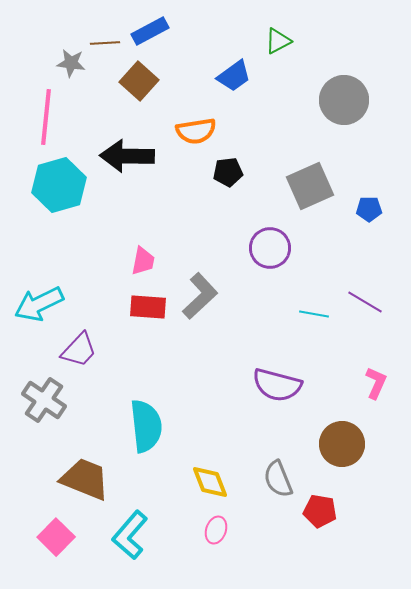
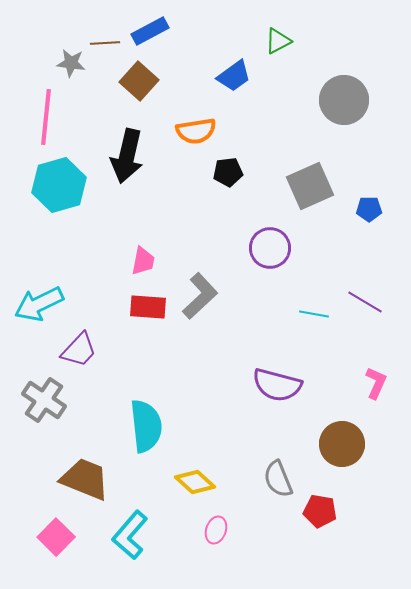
black arrow: rotated 78 degrees counterclockwise
yellow diamond: moved 15 px left; rotated 27 degrees counterclockwise
